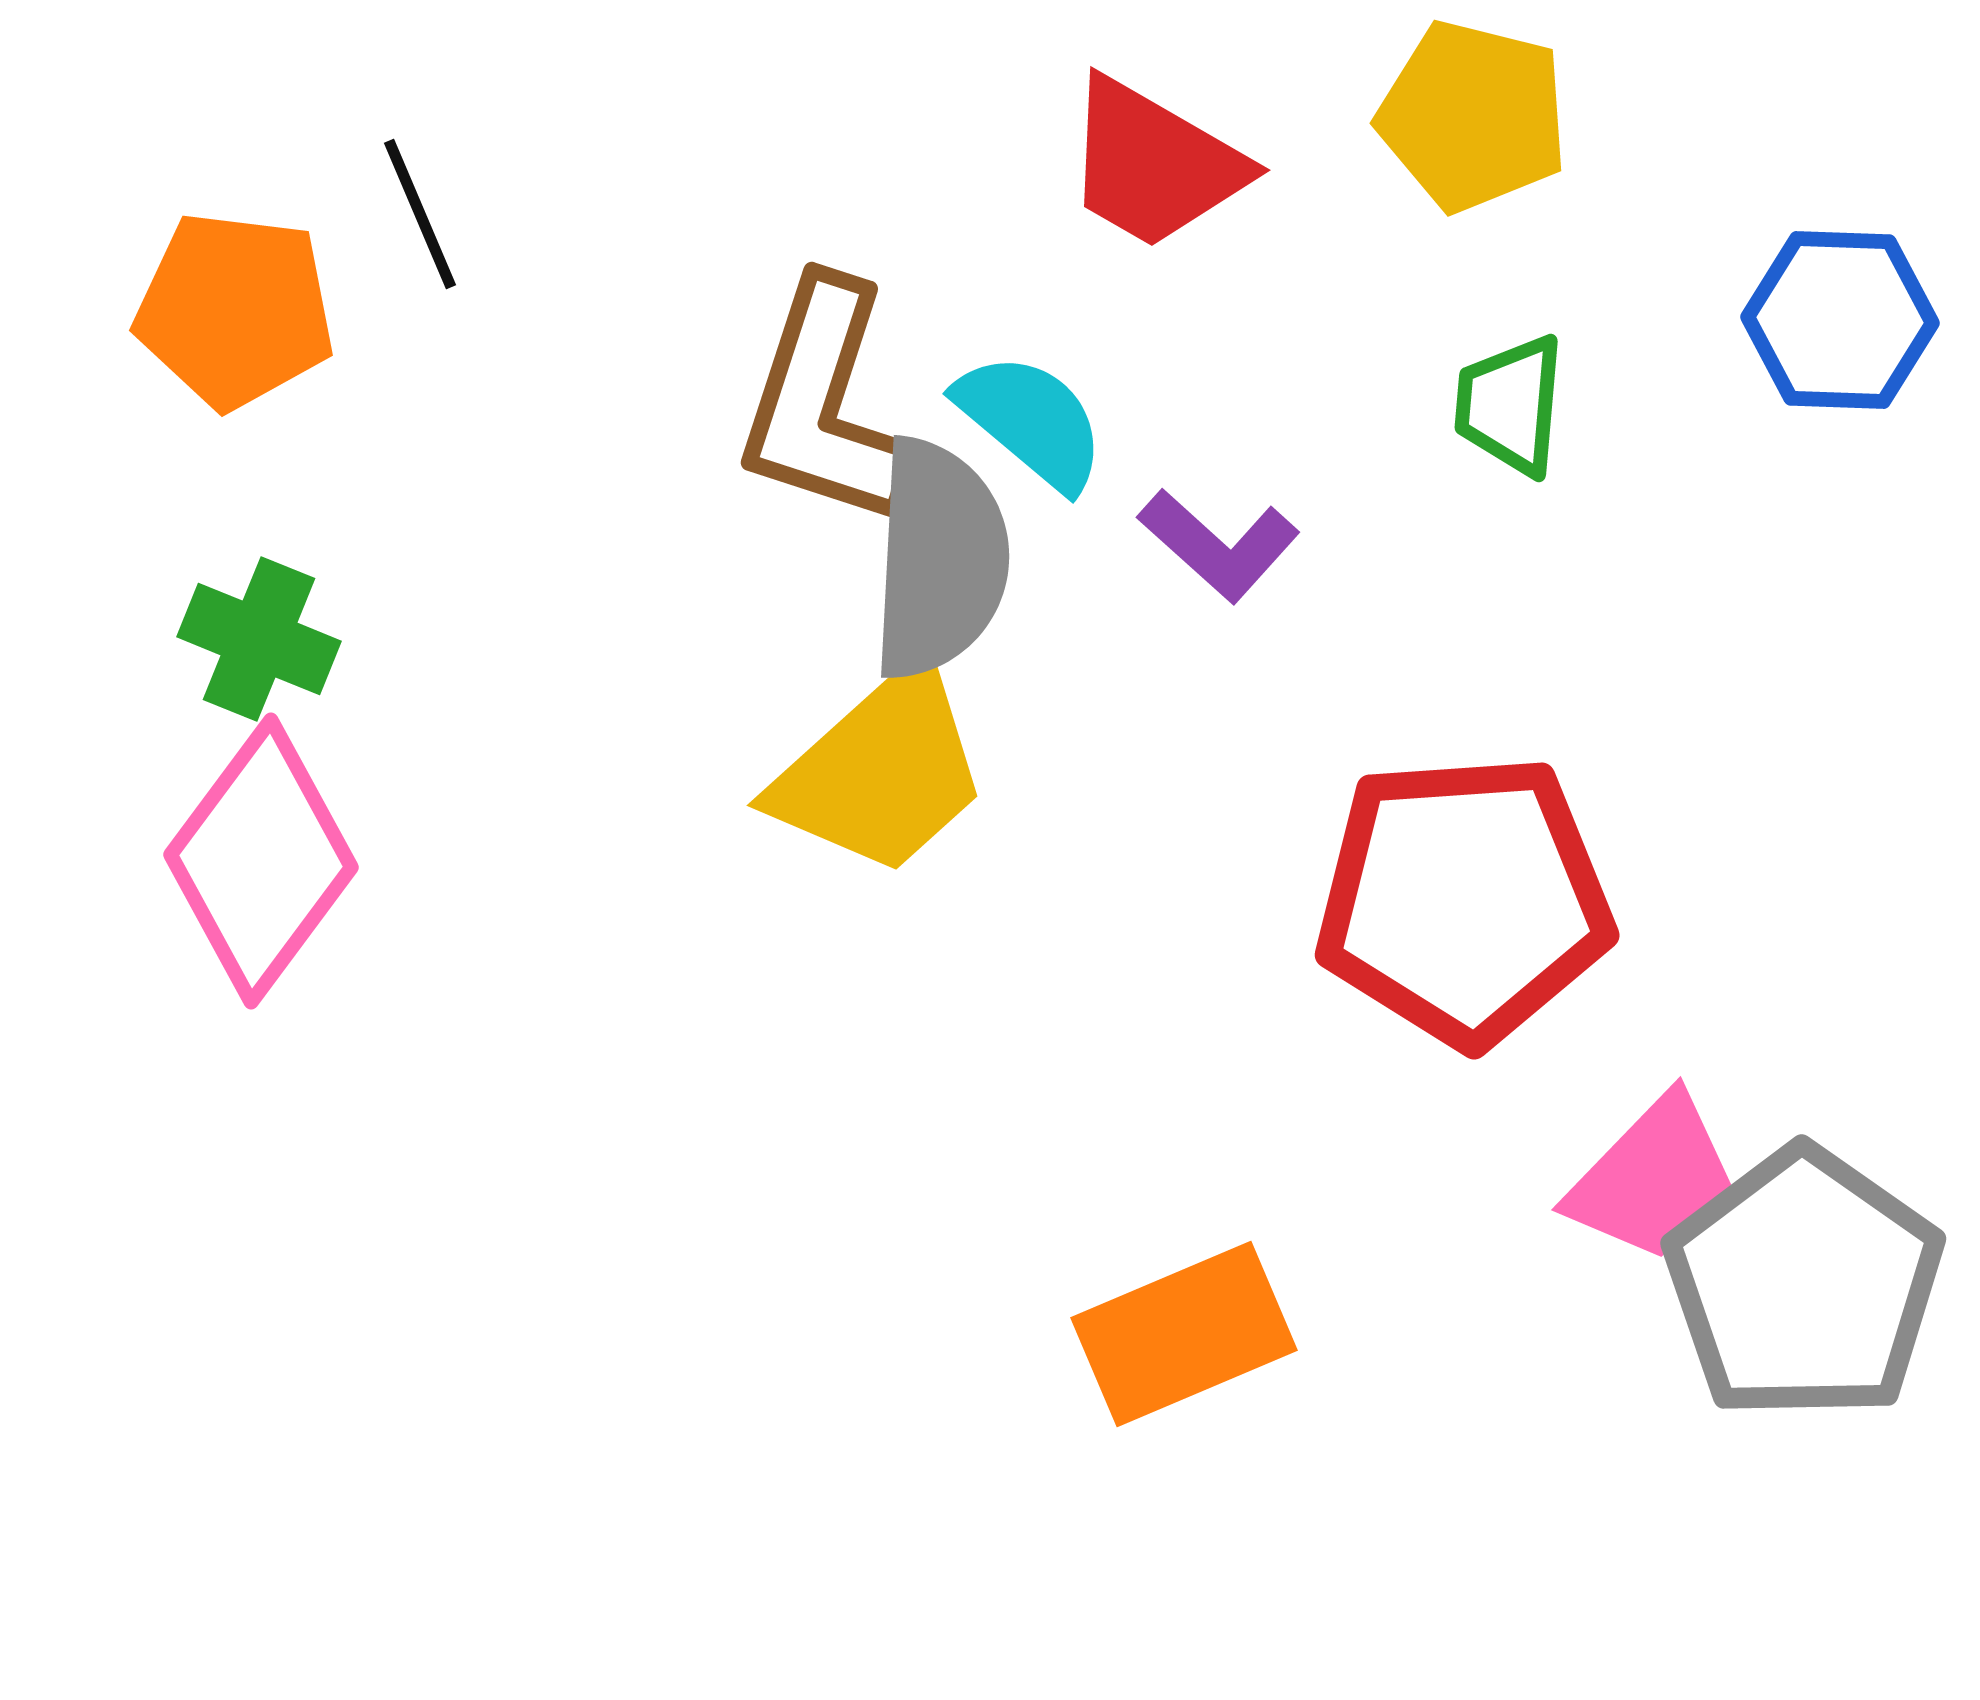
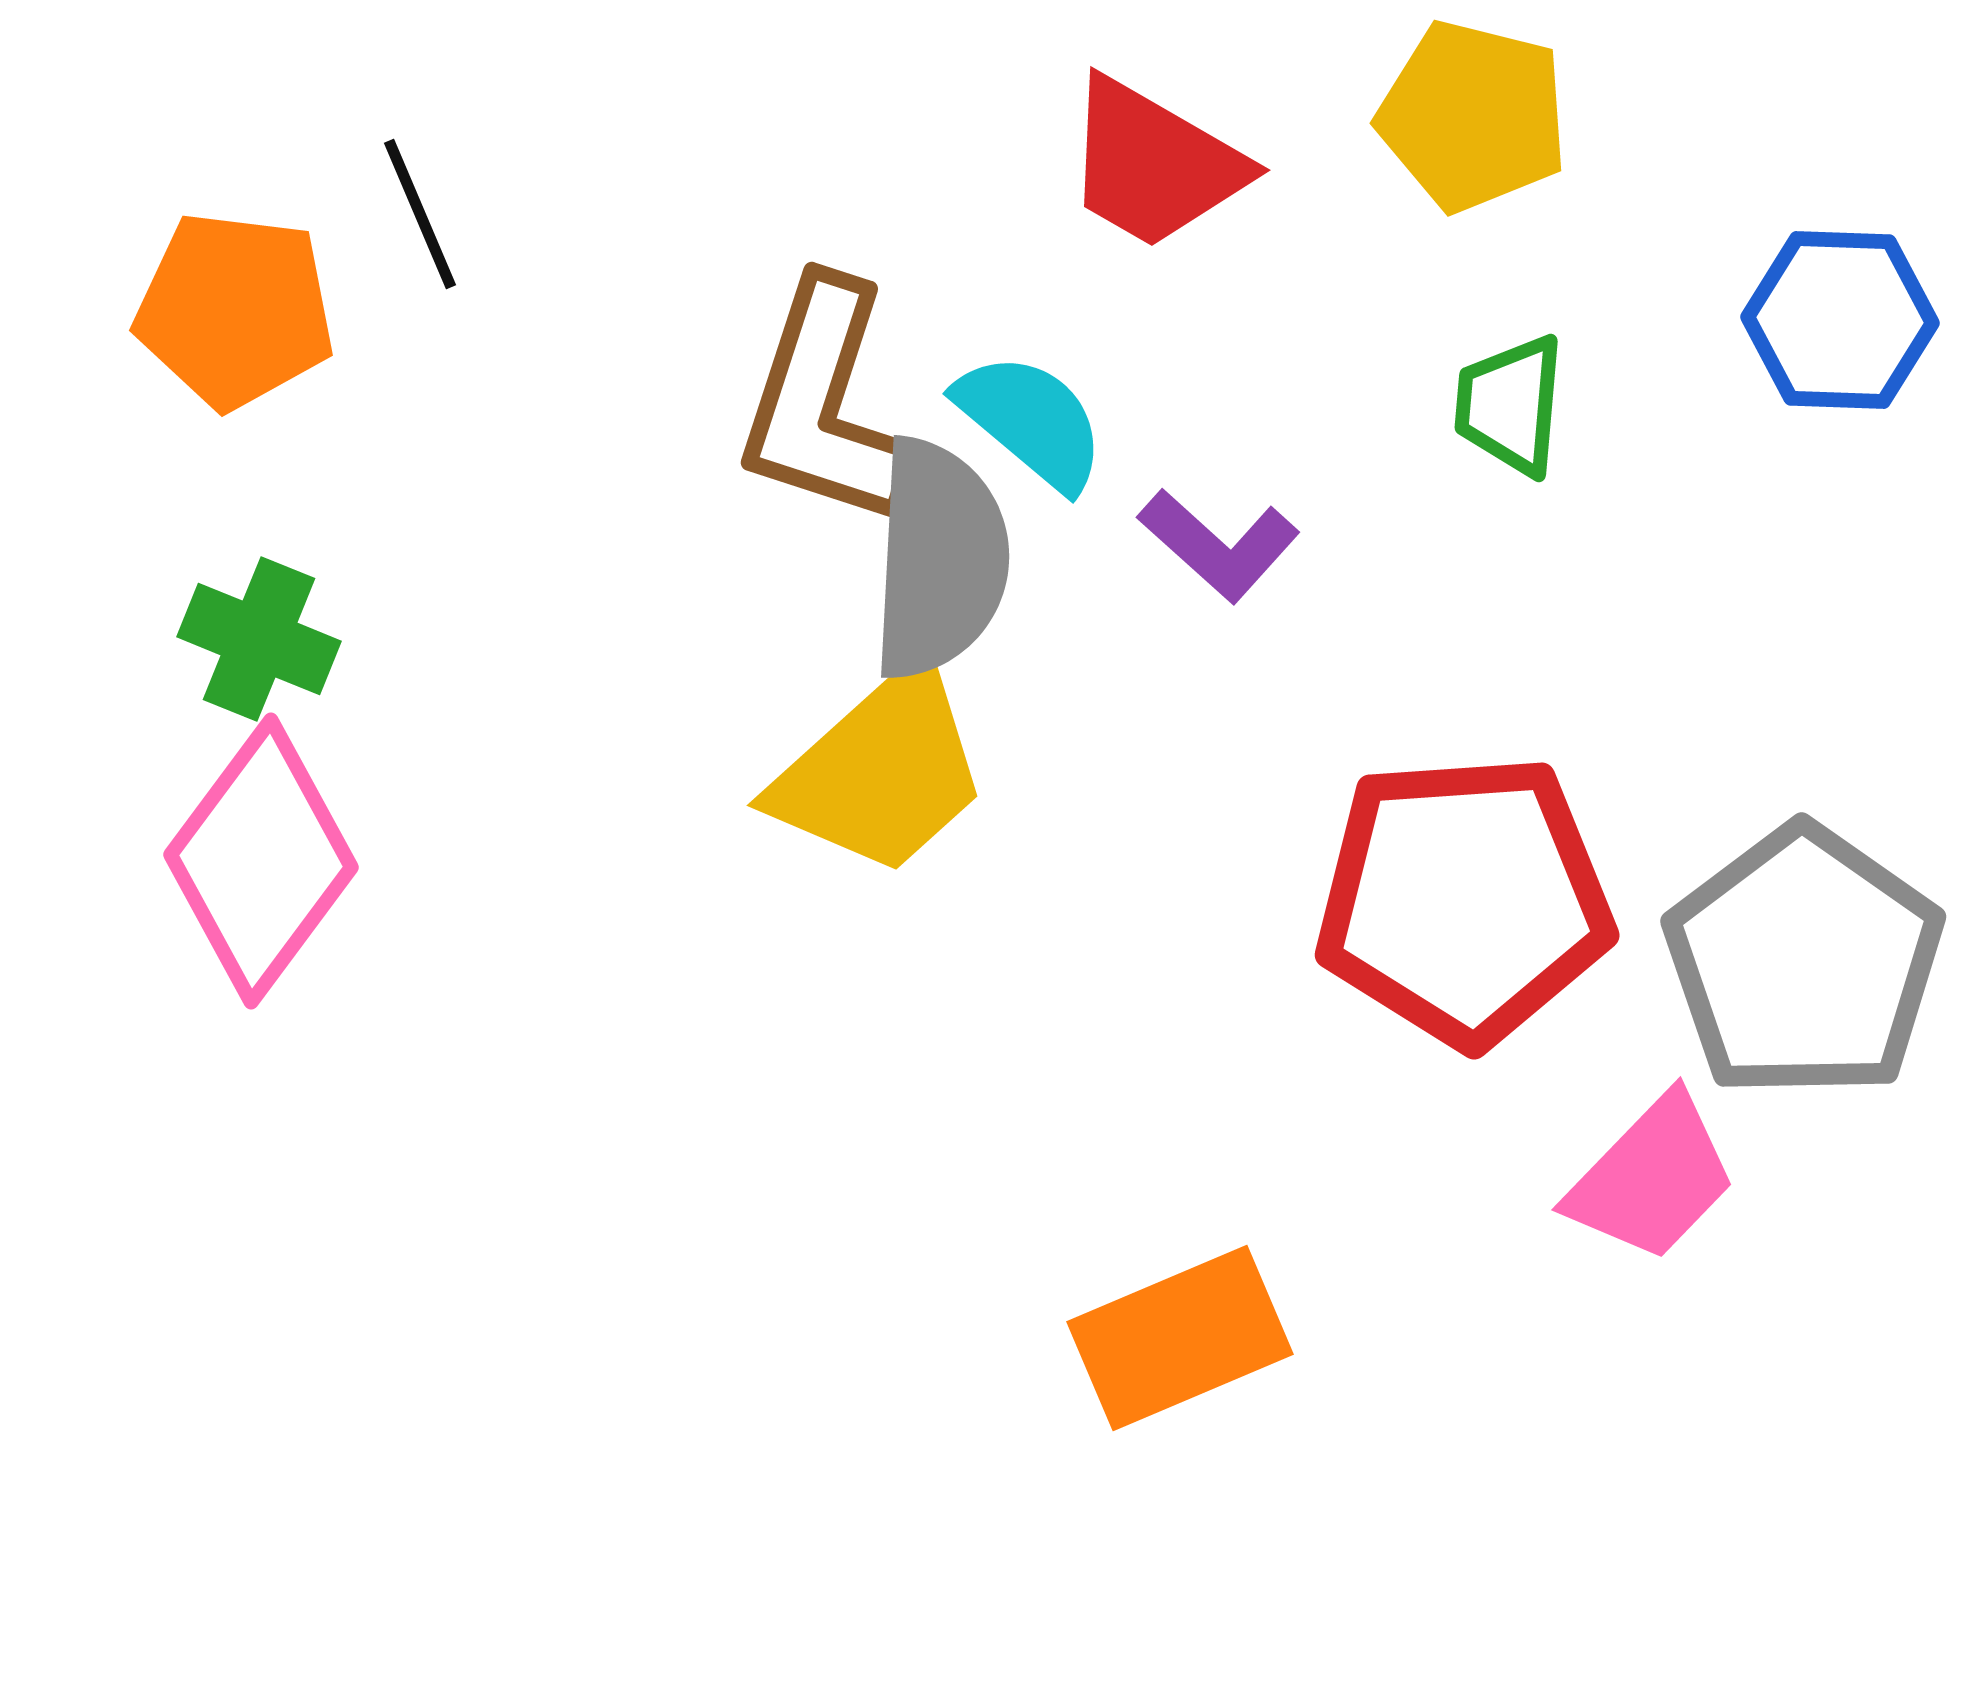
gray pentagon: moved 322 px up
orange rectangle: moved 4 px left, 4 px down
